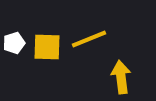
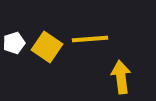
yellow line: moved 1 px right; rotated 18 degrees clockwise
yellow square: rotated 32 degrees clockwise
